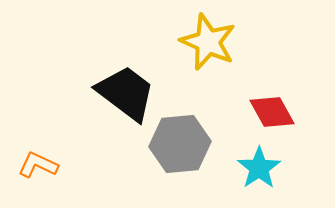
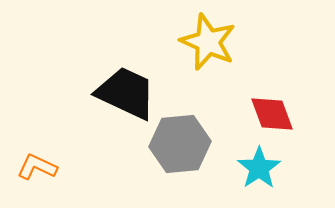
black trapezoid: rotated 12 degrees counterclockwise
red diamond: moved 2 px down; rotated 9 degrees clockwise
orange L-shape: moved 1 px left, 2 px down
